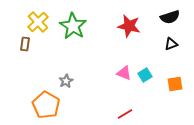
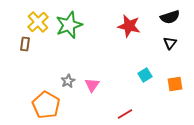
green star: moved 4 px left, 1 px up; rotated 20 degrees clockwise
black triangle: moved 1 px left, 1 px up; rotated 32 degrees counterclockwise
pink triangle: moved 32 px left, 12 px down; rotated 42 degrees clockwise
gray star: moved 2 px right
